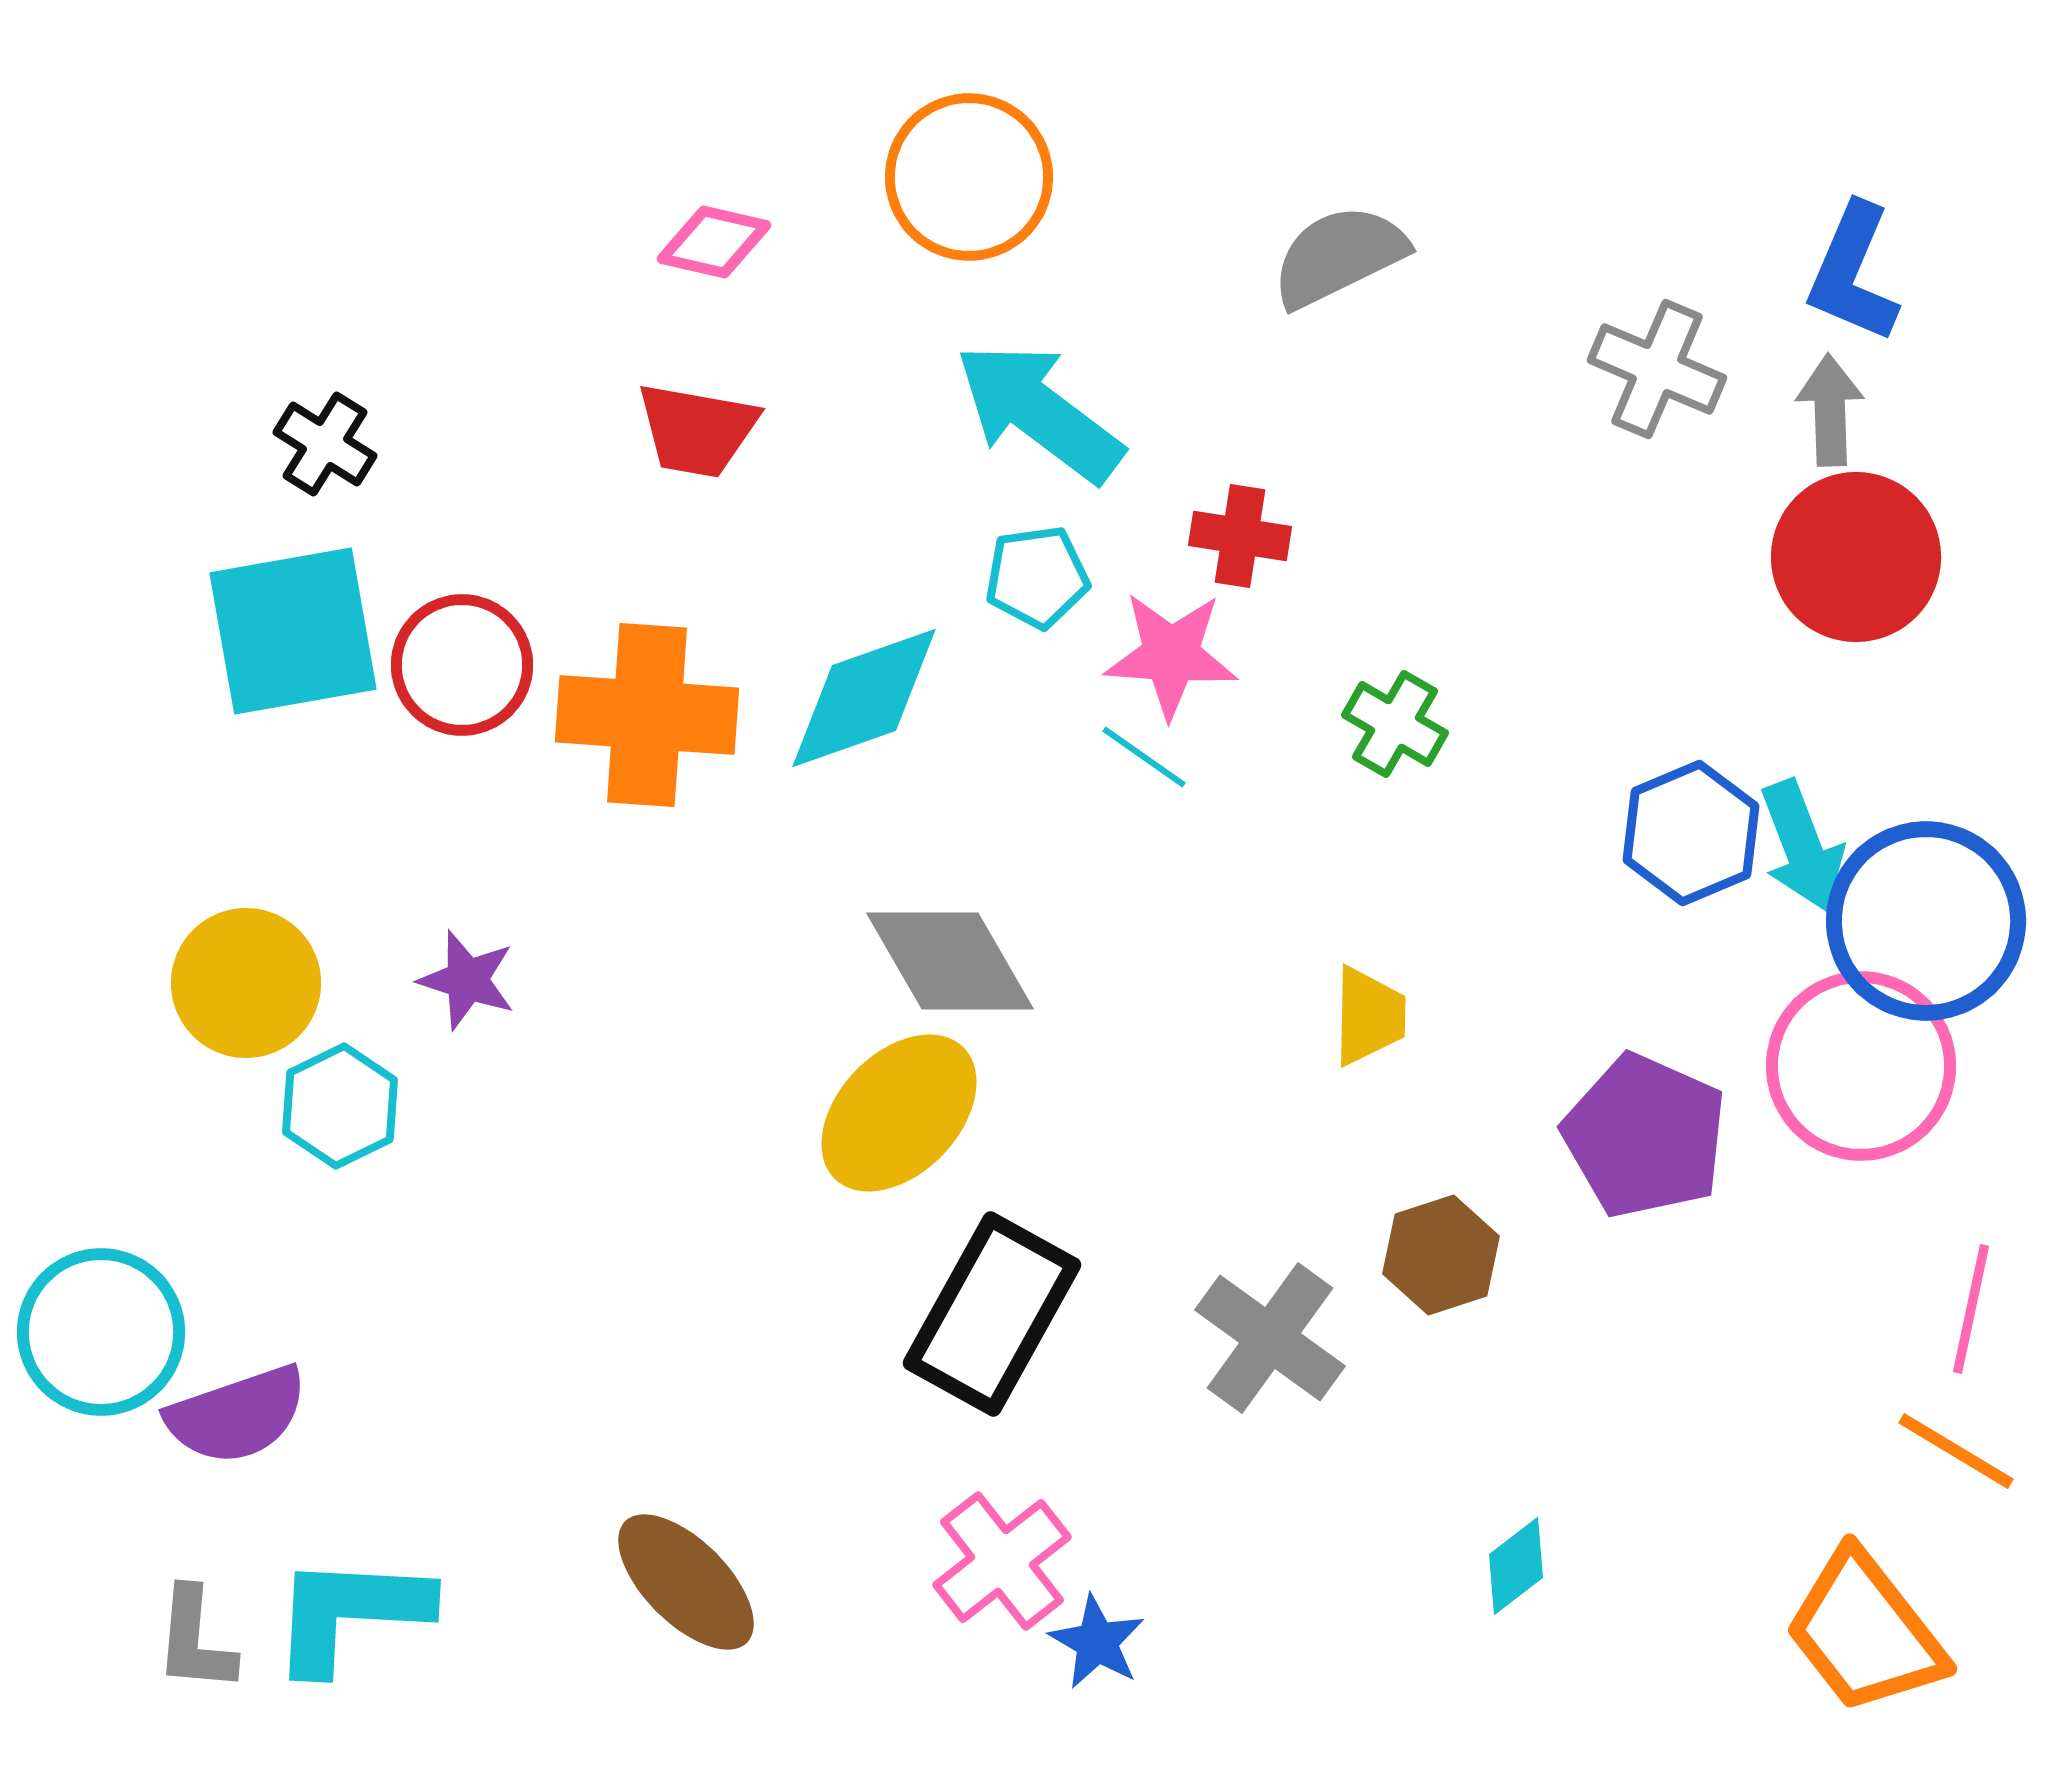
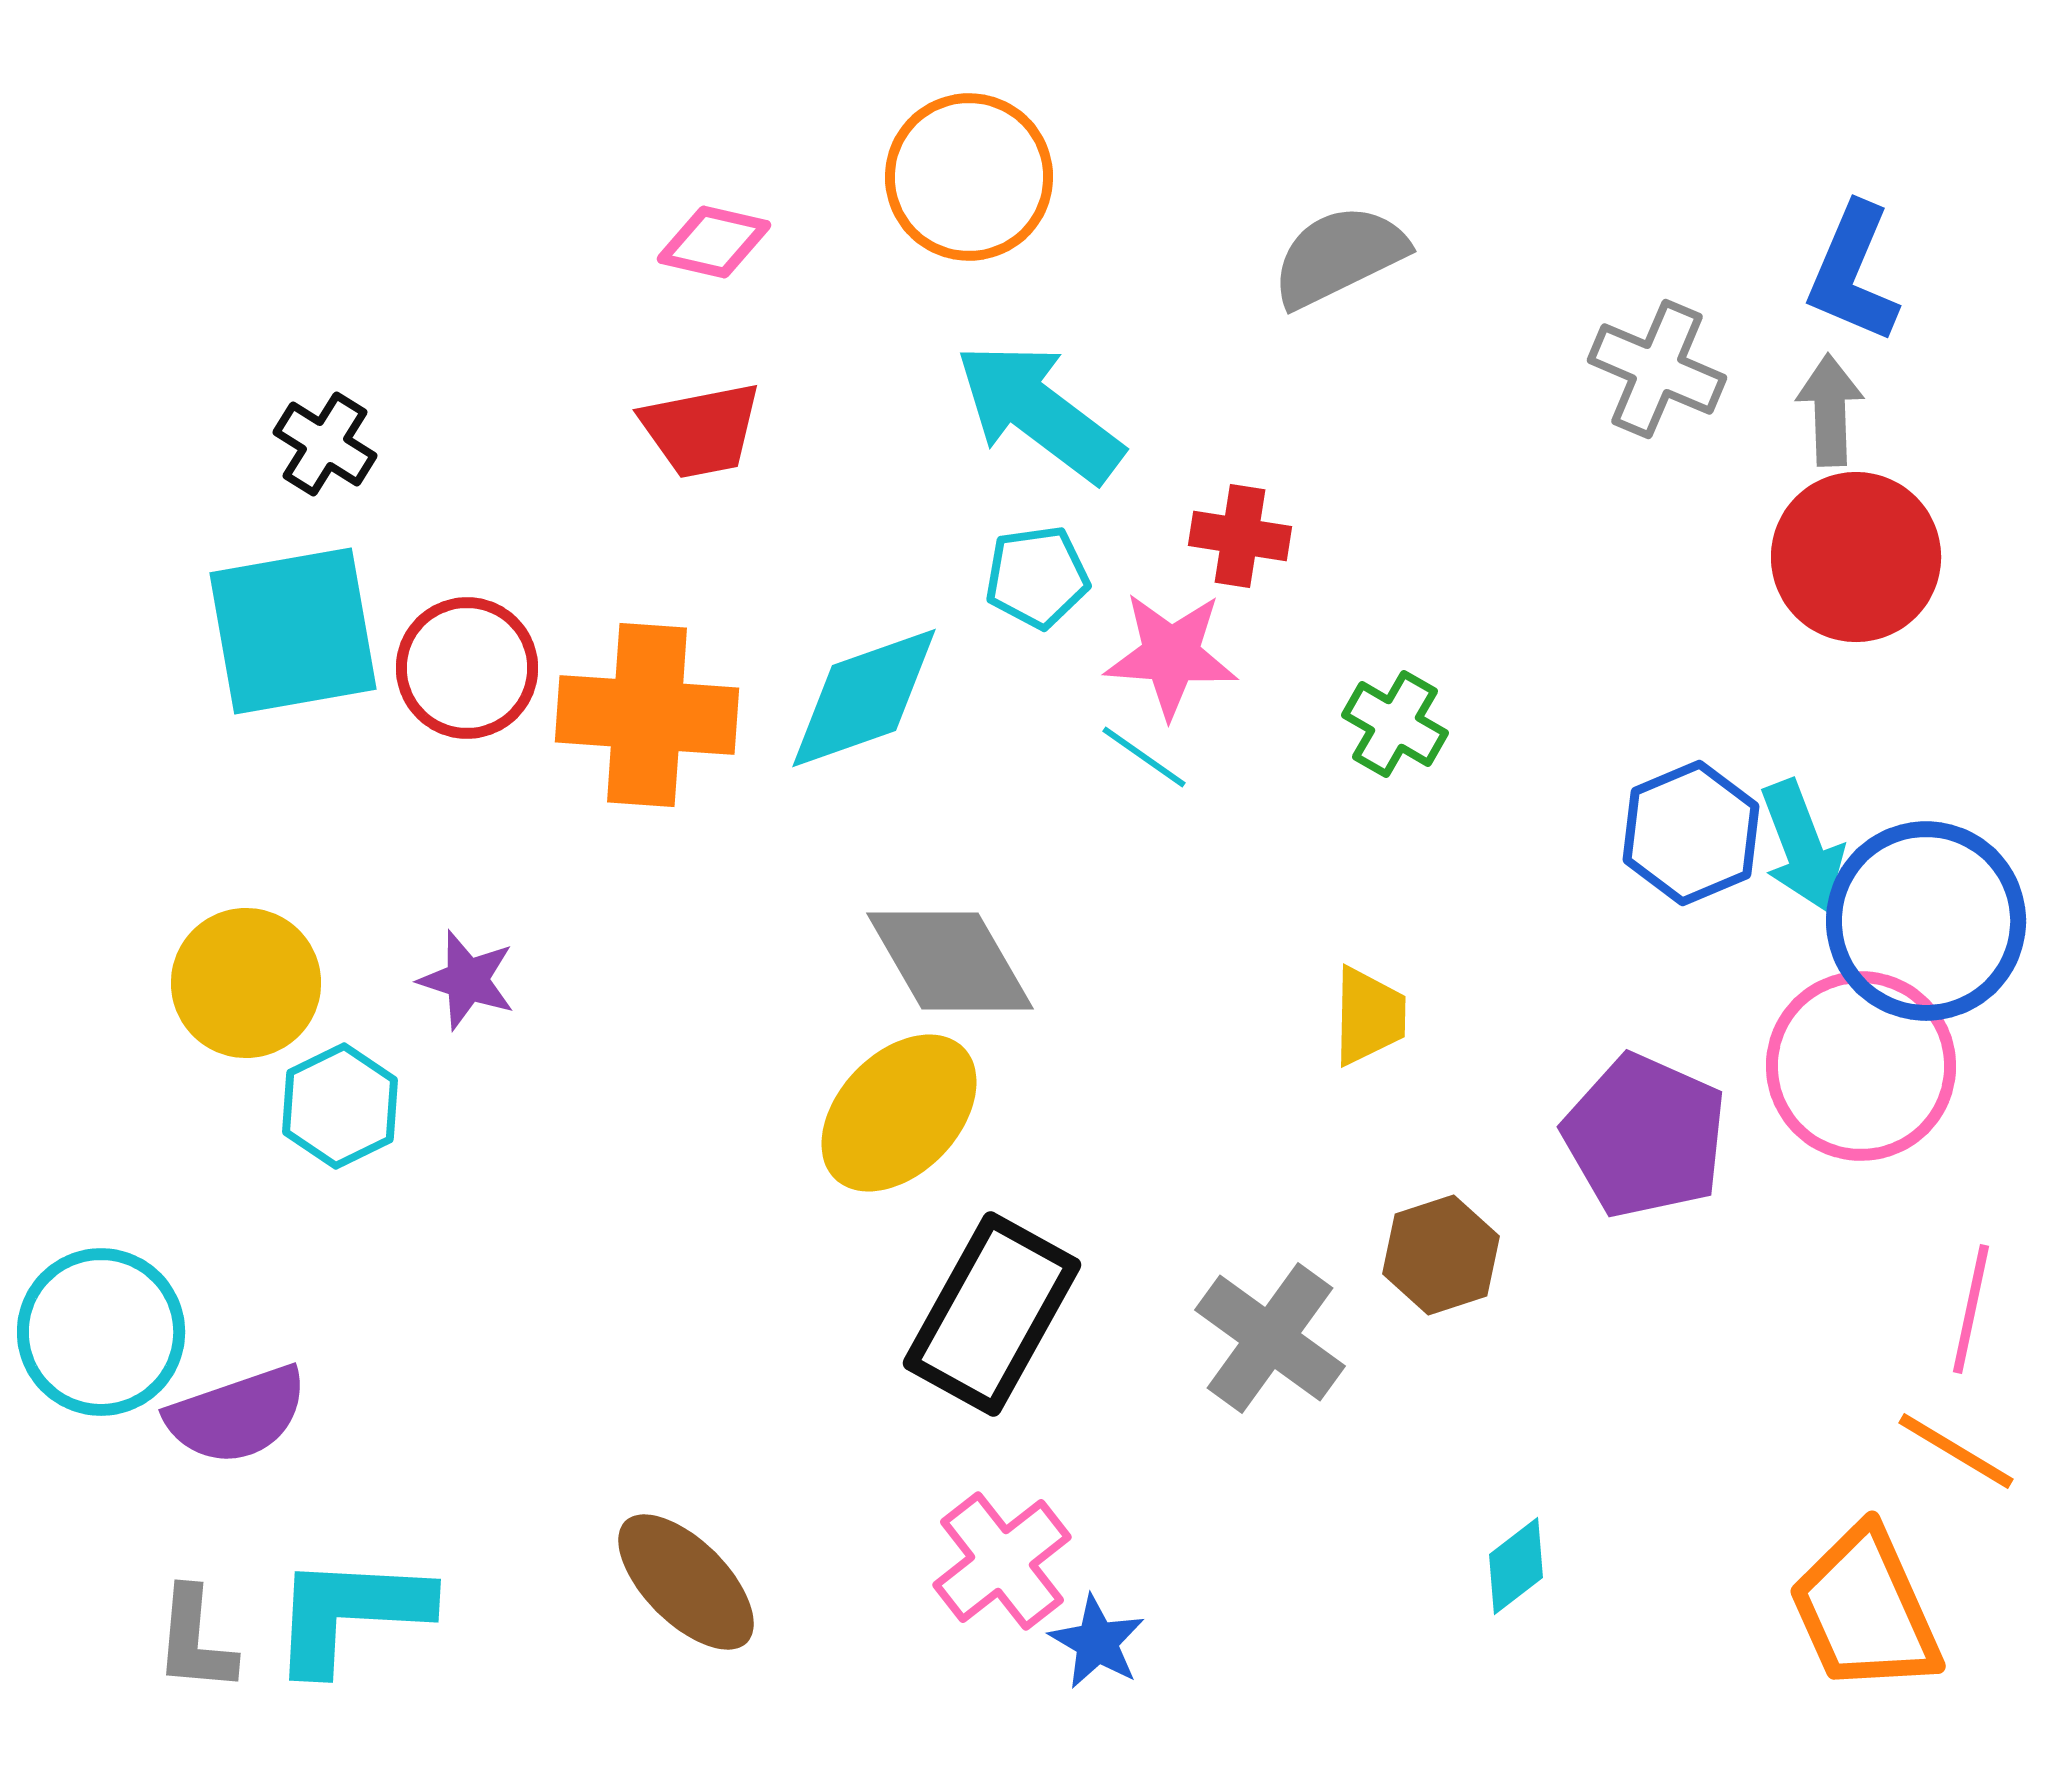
red trapezoid at (697, 430): moved 4 px right; rotated 21 degrees counterclockwise
red circle at (462, 665): moved 5 px right, 3 px down
orange trapezoid at (1865, 1632): moved 22 px up; rotated 14 degrees clockwise
